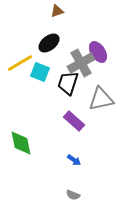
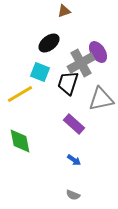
brown triangle: moved 7 px right
yellow line: moved 31 px down
purple rectangle: moved 3 px down
green diamond: moved 1 px left, 2 px up
